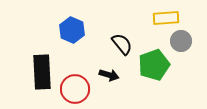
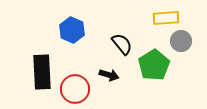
green pentagon: rotated 12 degrees counterclockwise
